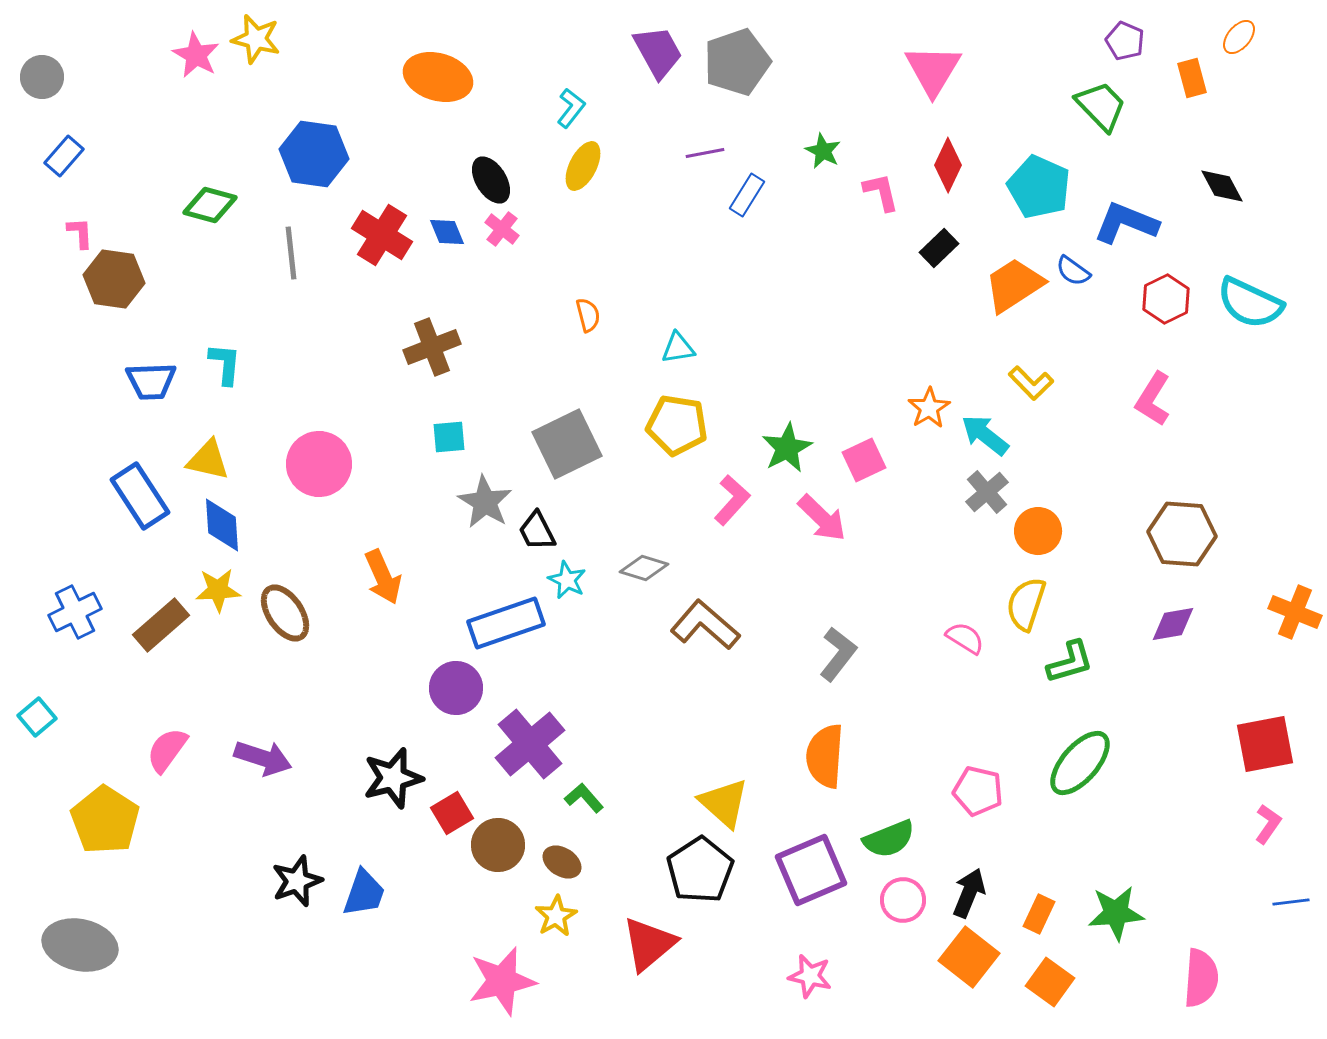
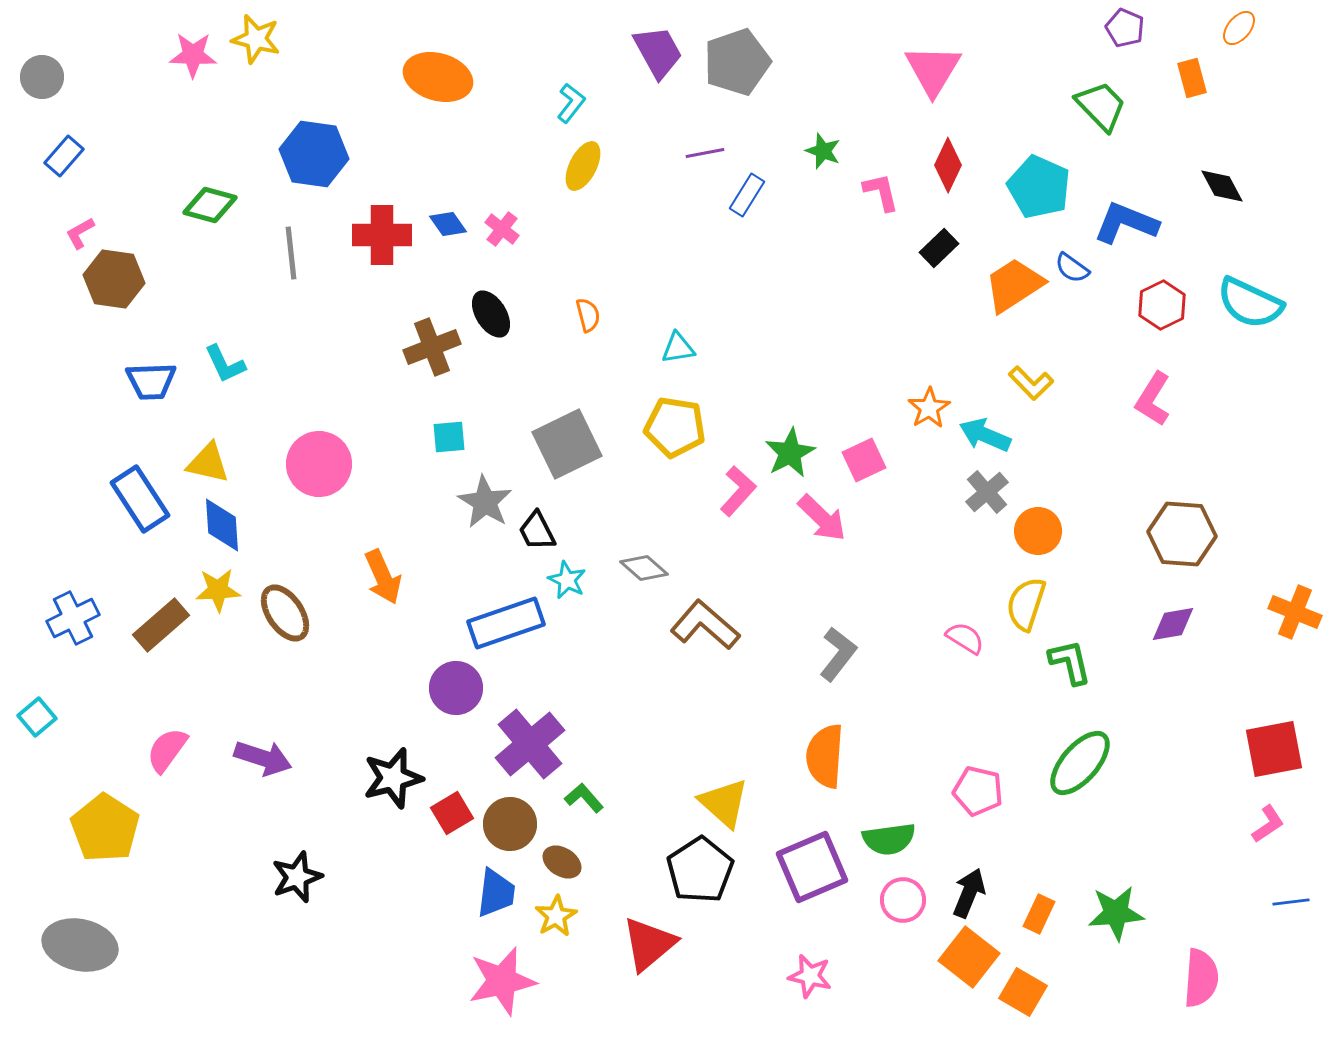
orange ellipse at (1239, 37): moved 9 px up
purple pentagon at (1125, 41): moved 13 px up
pink star at (196, 55): moved 3 px left; rotated 27 degrees counterclockwise
cyan L-shape at (571, 108): moved 5 px up
green star at (823, 151): rotated 6 degrees counterclockwise
black ellipse at (491, 180): moved 134 px down
blue diamond at (447, 232): moved 1 px right, 8 px up; rotated 12 degrees counterclockwise
pink L-shape at (80, 233): rotated 116 degrees counterclockwise
red cross at (382, 235): rotated 32 degrees counterclockwise
blue semicircle at (1073, 271): moved 1 px left, 3 px up
red hexagon at (1166, 299): moved 4 px left, 6 px down
cyan L-shape at (225, 364): rotated 150 degrees clockwise
yellow pentagon at (677, 425): moved 2 px left, 2 px down
cyan arrow at (985, 435): rotated 15 degrees counterclockwise
green star at (787, 448): moved 3 px right, 5 px down
yellow triangle at (208, 460): moved 3 px down
blue rectangle at (140, 496): moved 3 px down
pink L-shape at (732, 500): moved 6 px right, 9 px up
gray diamond at (644, 568): rotated 24 degrees clockwise
blue cross at (75, 612): moved 2 px left, 6 px down
green L-shape at (1070, 662): rotated 87 degrees counterclockwise
red square at (1265, 744): moved 9 px right, 5 px down
yellow pentagon at (105, 820): moved 8 px down
pink L-shape at (1268, 824): rotated 21 degrees clockwise
green semicircle at (889, 839): rotated 14 degrees clockwise
brown circle at (498, 845): moved 12 px right, 21 px up
purple square at (811, 870): moved 1 px right, 3 px up
black star at (297, 881): moved 4 px up
blue trapezoid at (364, 893): moved 132 px right; rotated 12 degrees counterclockwise
orange square at (1050, 982): moved 27 px left, 10 px down; rotated 6 degrees counterclockwise
